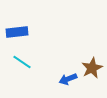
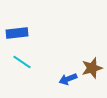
blue rectangle: moved 1 px down
brown star: rotated 10 degrees clockwise
